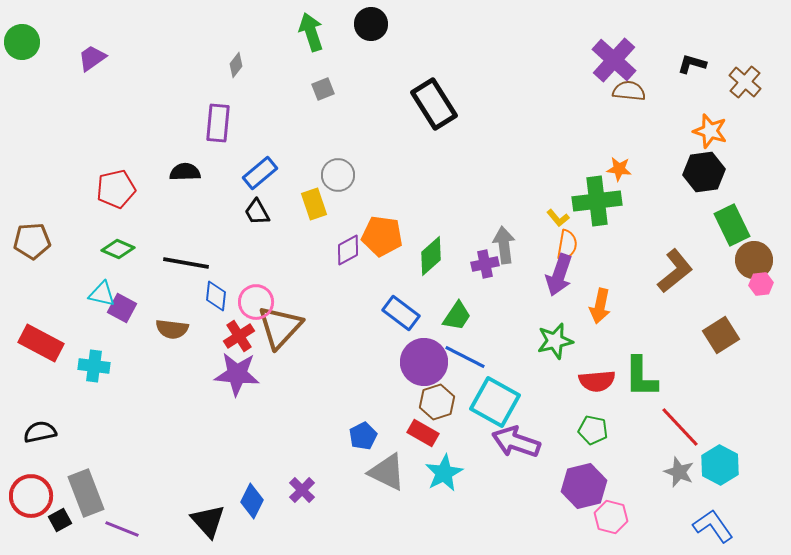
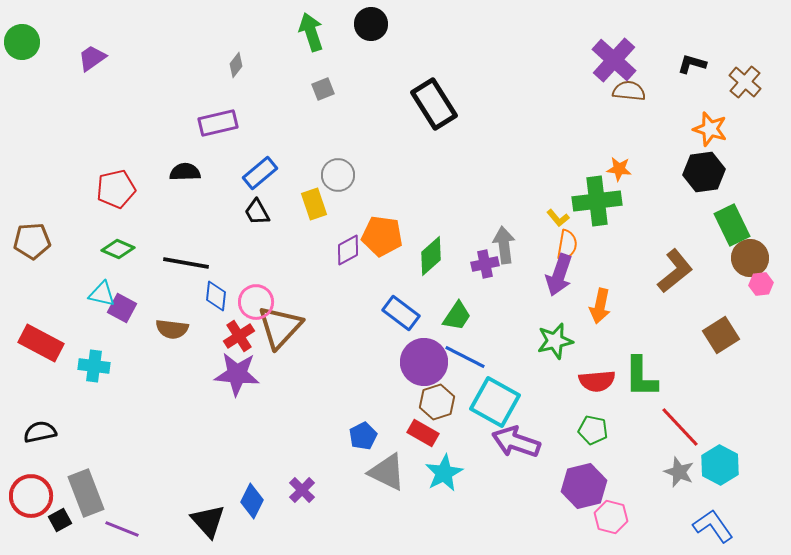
purple rectangle at (218, 123): rotated 72 degrees clockwise
orange star at (710, 131): moved 2 px up
brown circle at (754, 260): moved 4 px left, 2 px up
